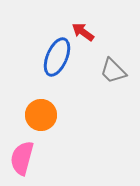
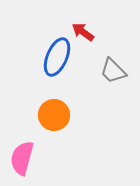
orange circle: moved 13 px right
